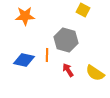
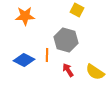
yellow square: moved 6 px left
blue diamond: rotated 15 degrees clockwise
yellow semicircle: moved 1 px up
